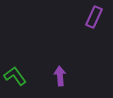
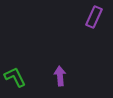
green L-shape: moved 1 px down; rotated 10 degrees clockwise
